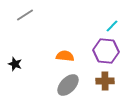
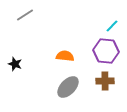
gray ellipse: moved 2 px down
